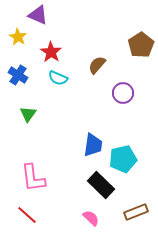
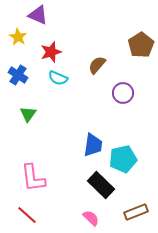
red star: rotated 20 degrees clockwise
